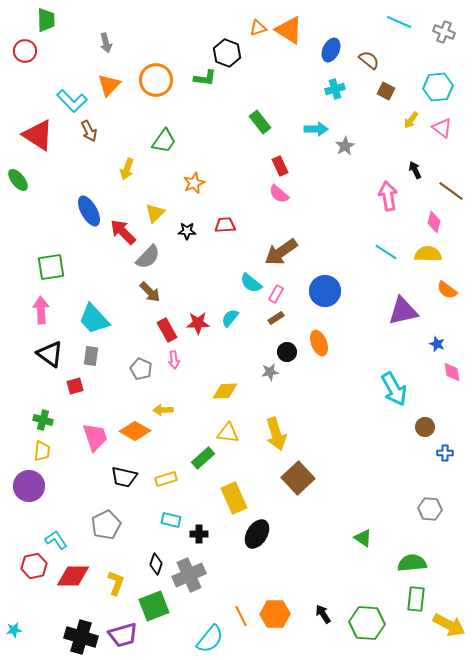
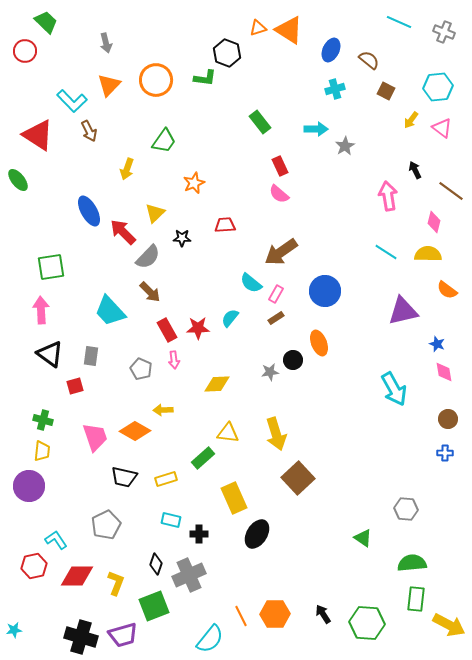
green trapezoid at (46, 20): moved 2 px down; rotated 45 degrees counterclockwise
black star at (187, 231): moved 5 px left, 7 px down
cyan trapezoid at (94, 319): moved 16 px right, 8 px up
red star at (198, 323): moved 5 px down
black circle at (287, 352): moved 6 px right, 8 px down
pink diamond at (452, 372): moved 8 px left
yellow diamond at (225, 391): moved 8 px left, 7 px up
brown circle at (425, 427): moved 23 px right, 8 px up
gray hexagon at (430, 509): moved 24 px left
red diamond at (73, 576): moved 4 px right
